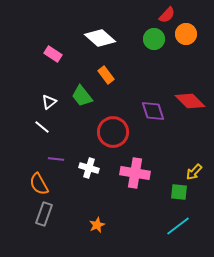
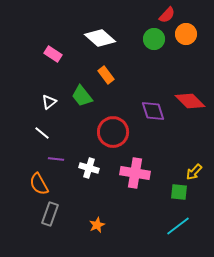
white line: moved 6 px down
gray rectangle: moved 6 px right
